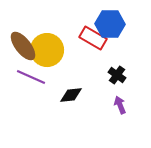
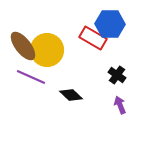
black diamond: rotated 50 degrees clockwise
